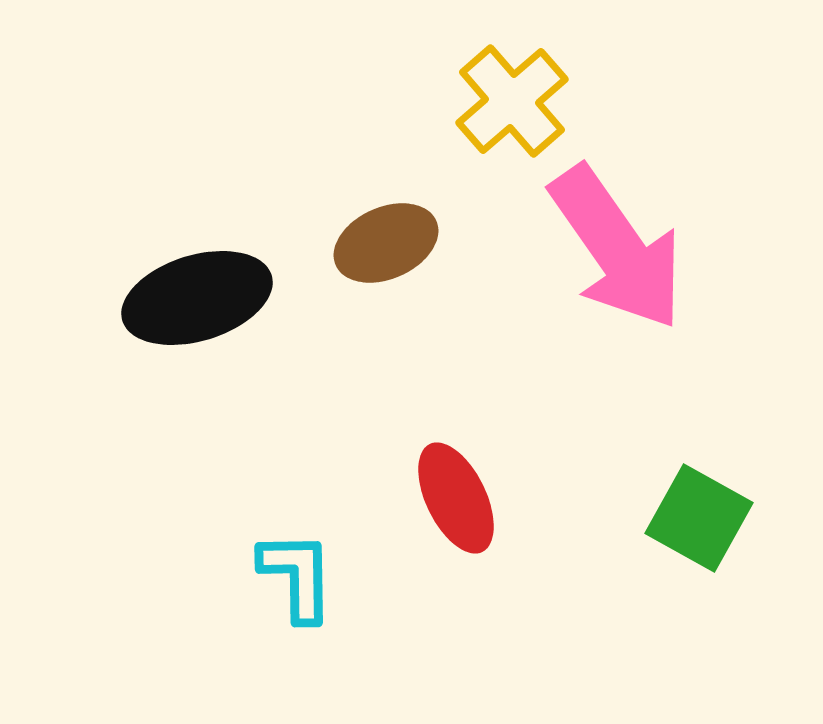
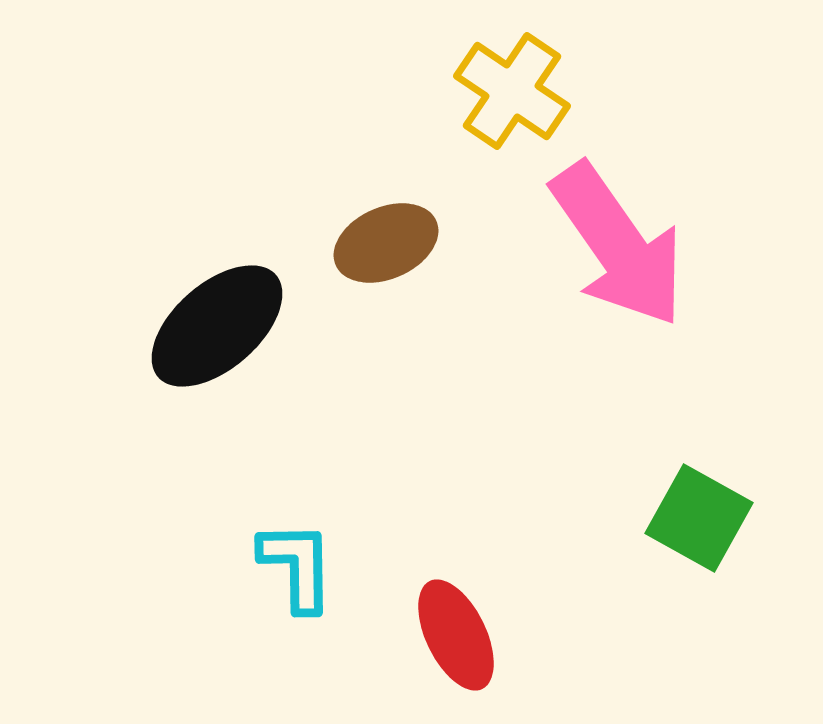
yellow cross: moved 10 px up; rotated 15 degrees counterclockwise
pink arrow: moved 1 px right, 3 px up
black ellipse: moved 20 px right, 28 px down; rotated 24 degrees counterclockwise
red ellipse: moved 137 px down
cyan L-shape: moved 10 px up
